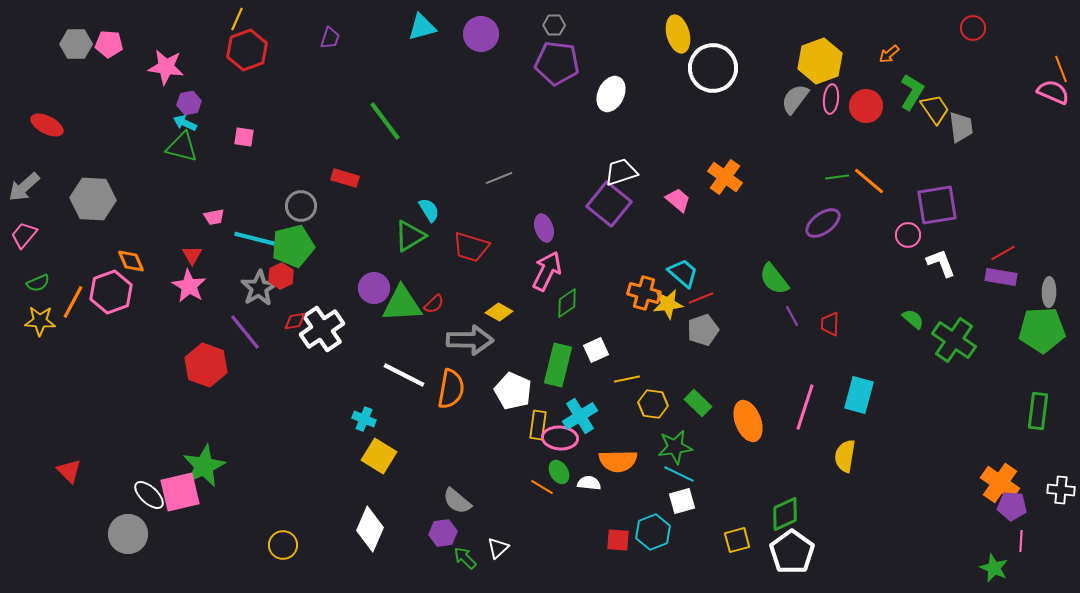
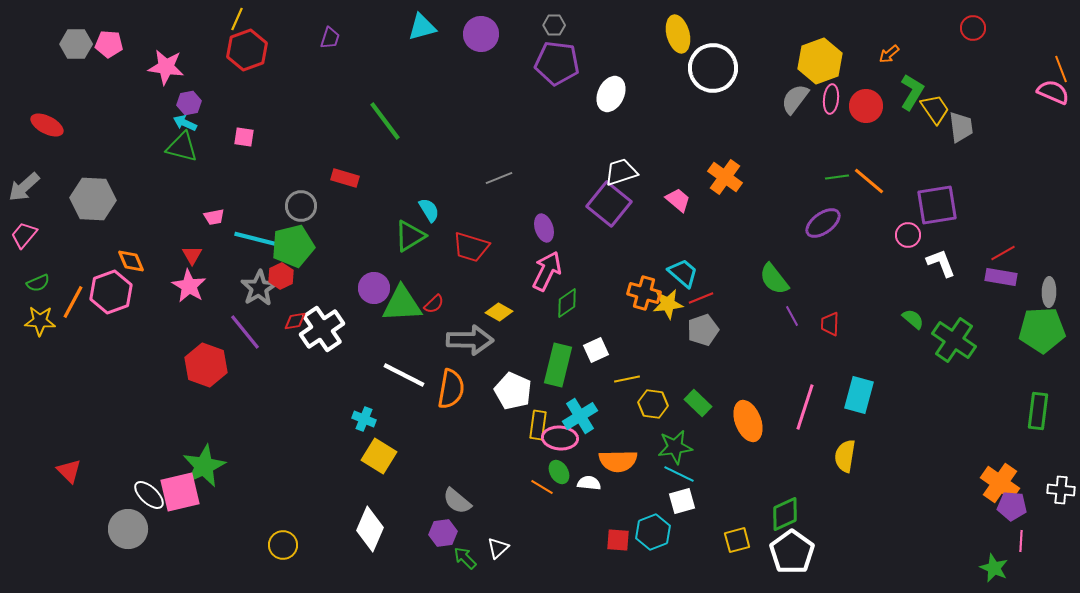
gray circle at (128, 534): moved 5 px up
